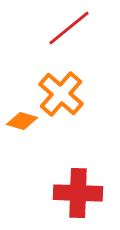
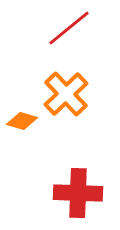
orange cross: moved 5 px right; rotated 6 degrees clockwise
